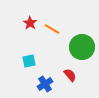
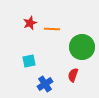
red star: rotated 16 degrees clockwise
orange line: rotated 28 degrees counterclockwise
red semicircle: moved 3 px right; rotated 120 degrees counterclockwise
